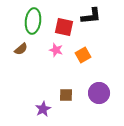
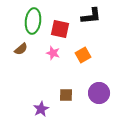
red square: moved 4 px left, 2 px down
pink star: moved 3 px left, 3 px down
purple star: moved 2 px left
